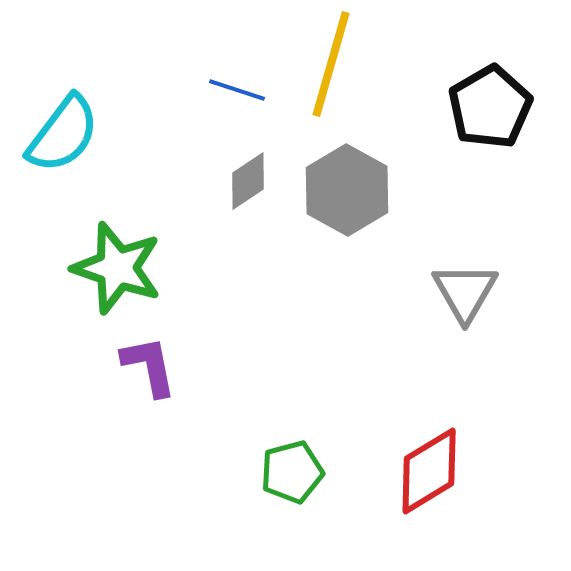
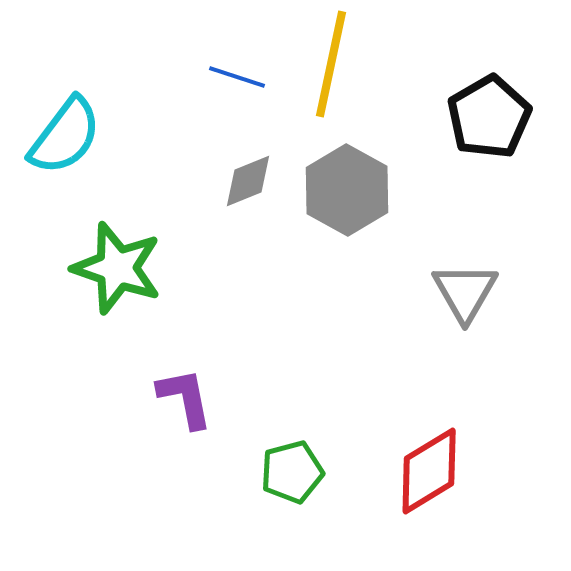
yellow line: rotated 4 degrees counterclockwise
blue line: moved 13 px up
black pentagon: moved 1 px left, 10 px down
cyan semicircle: moved 2 px right, 2 px down
gray diamond: rotated 12 degrees clockwise
purple L-shape: moved 36 px right, 32 px down
